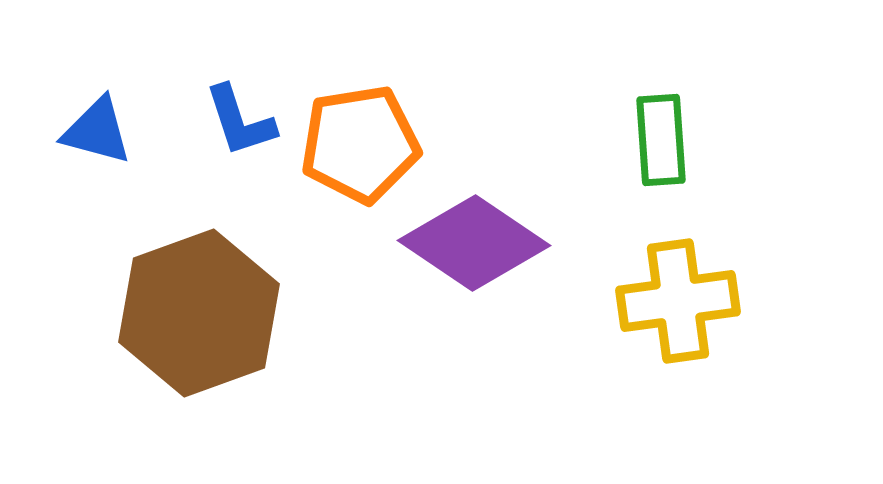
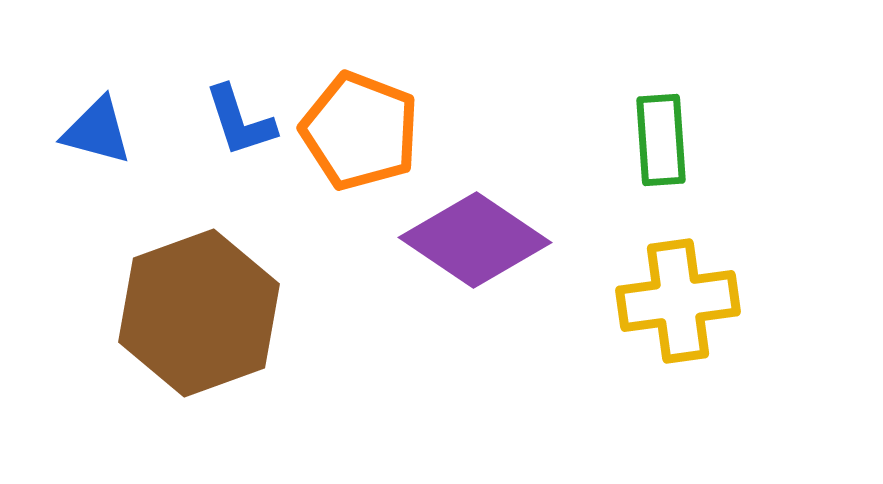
orange pentagon: moved 13 px up; rotated 30 degrees clockwise
purple diamond: moved 1 px right, 3 px up
